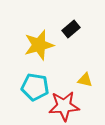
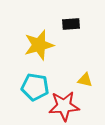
black rectangle: moved 5 px up; rotated 36 degrees clockwise
